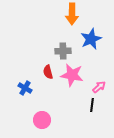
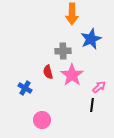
pink star: rotated 25 degrees clockwise
